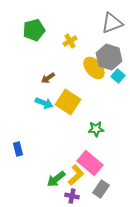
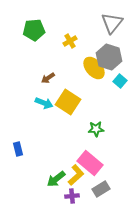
gray triangle: rotated 30 degrees counterclockwise
green pentagon: rotated 10 degrees clockwise
cyan square: moved 2 px right, 5 px down
gray rectangle: rotated 24 degrees clockwise
purple cross: rotated 16 degrees counterclockwise
